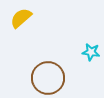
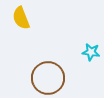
yellow semicircle: rotated 70 degrees counterclockwise
